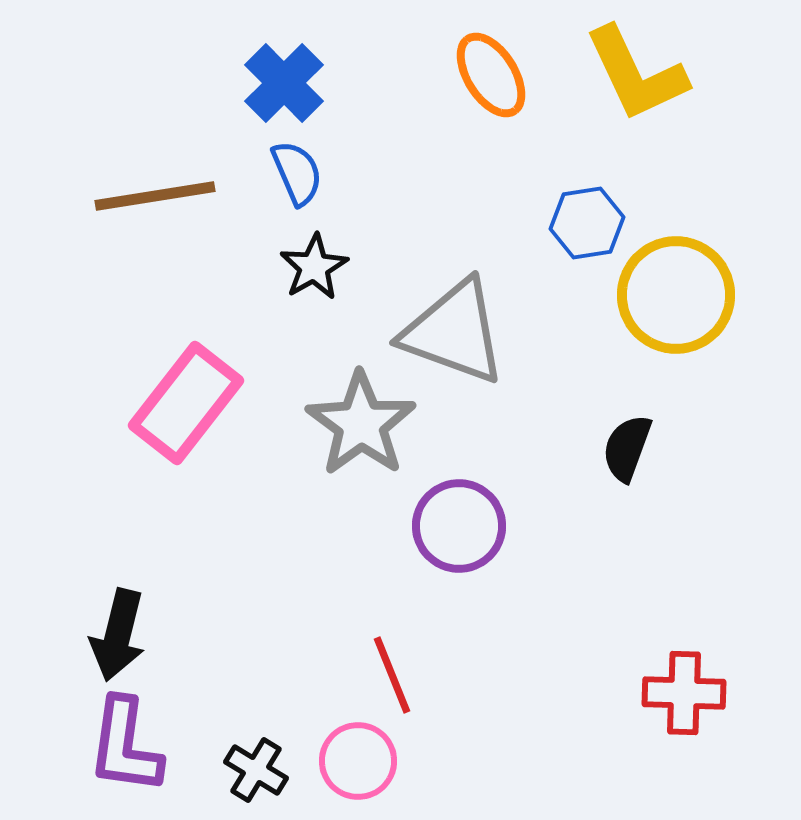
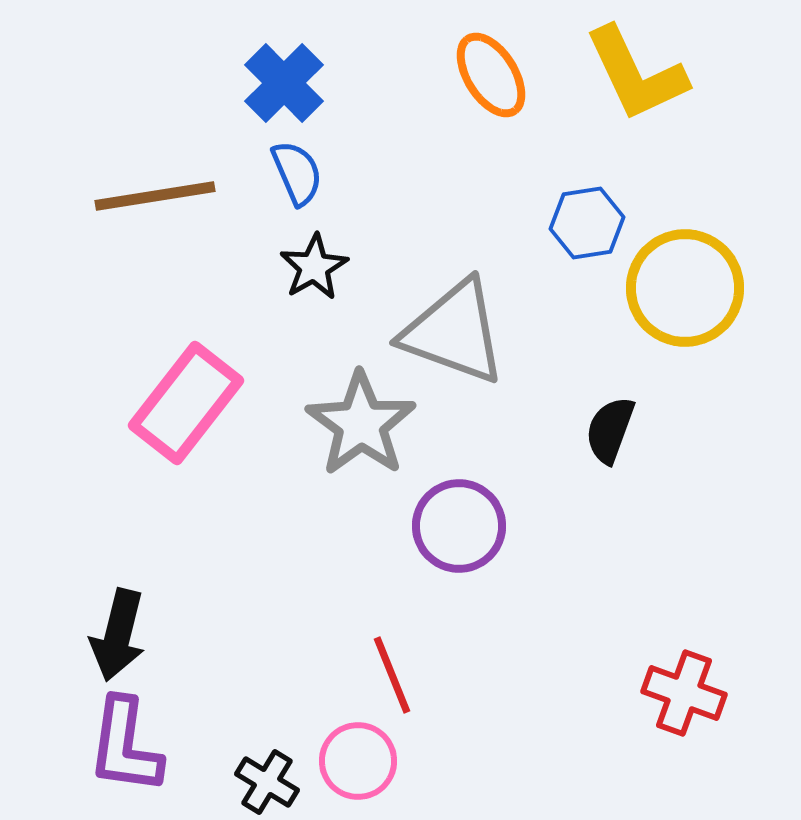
yellow circle: moved 9 px right, 7 px up
black semicircle: moved 17 px left, 18 px up
red cross: rotated 18 degrees clockwise
black cross: moved 11 px right, 12 px down
